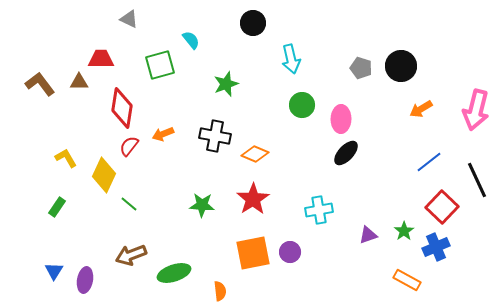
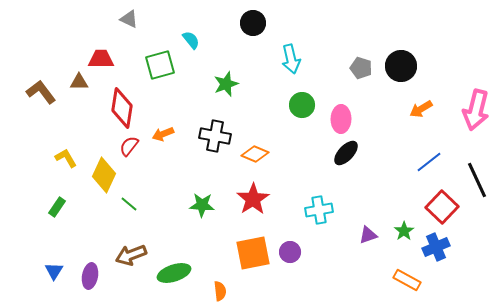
brown L-shape at (40, 84): moved 1 px right, 8 px down
purple ellipse at (85, 280): moved 5 px right, 4 px up
